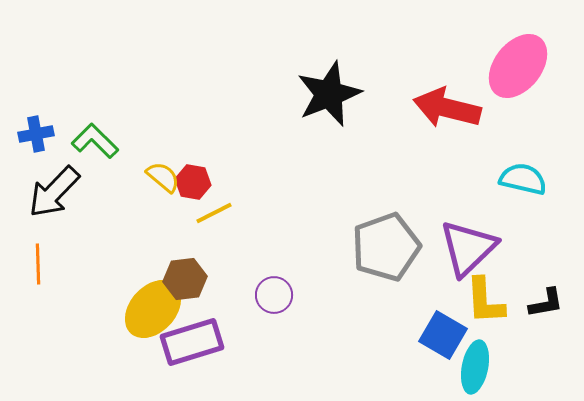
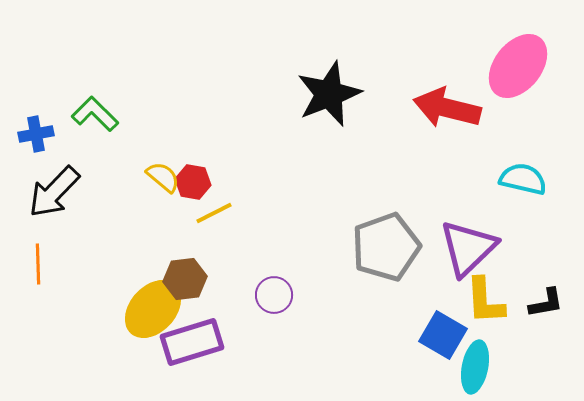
green L-shape: moved 27 px up
